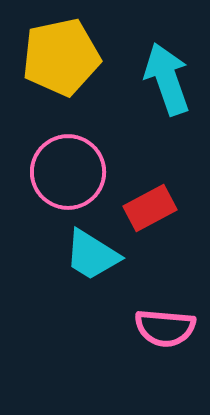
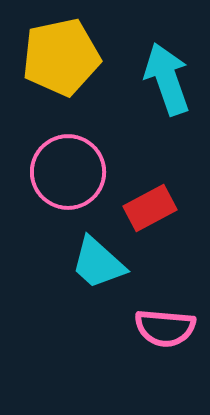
cyan trapezoid: moved 6 px right, 8 px down; rotated 10 degrees clockwise
